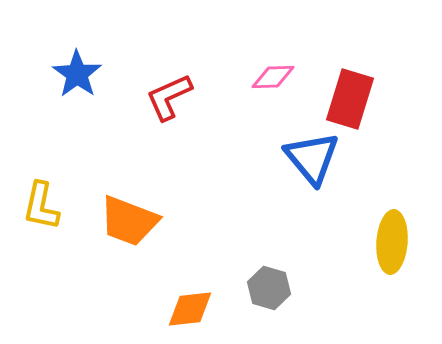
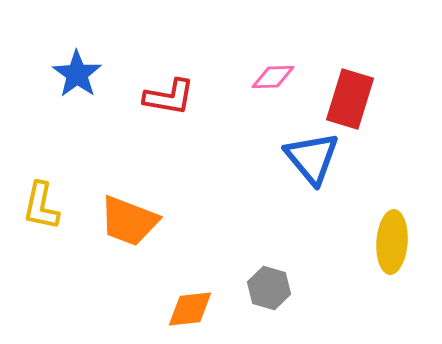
red L-shape: rotated 146 degrees counterclockwise
